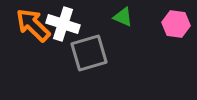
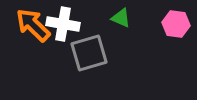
green triangle: moved 2 px left, 1 px down
white cross: rotated 8 degrees counterclockwise
